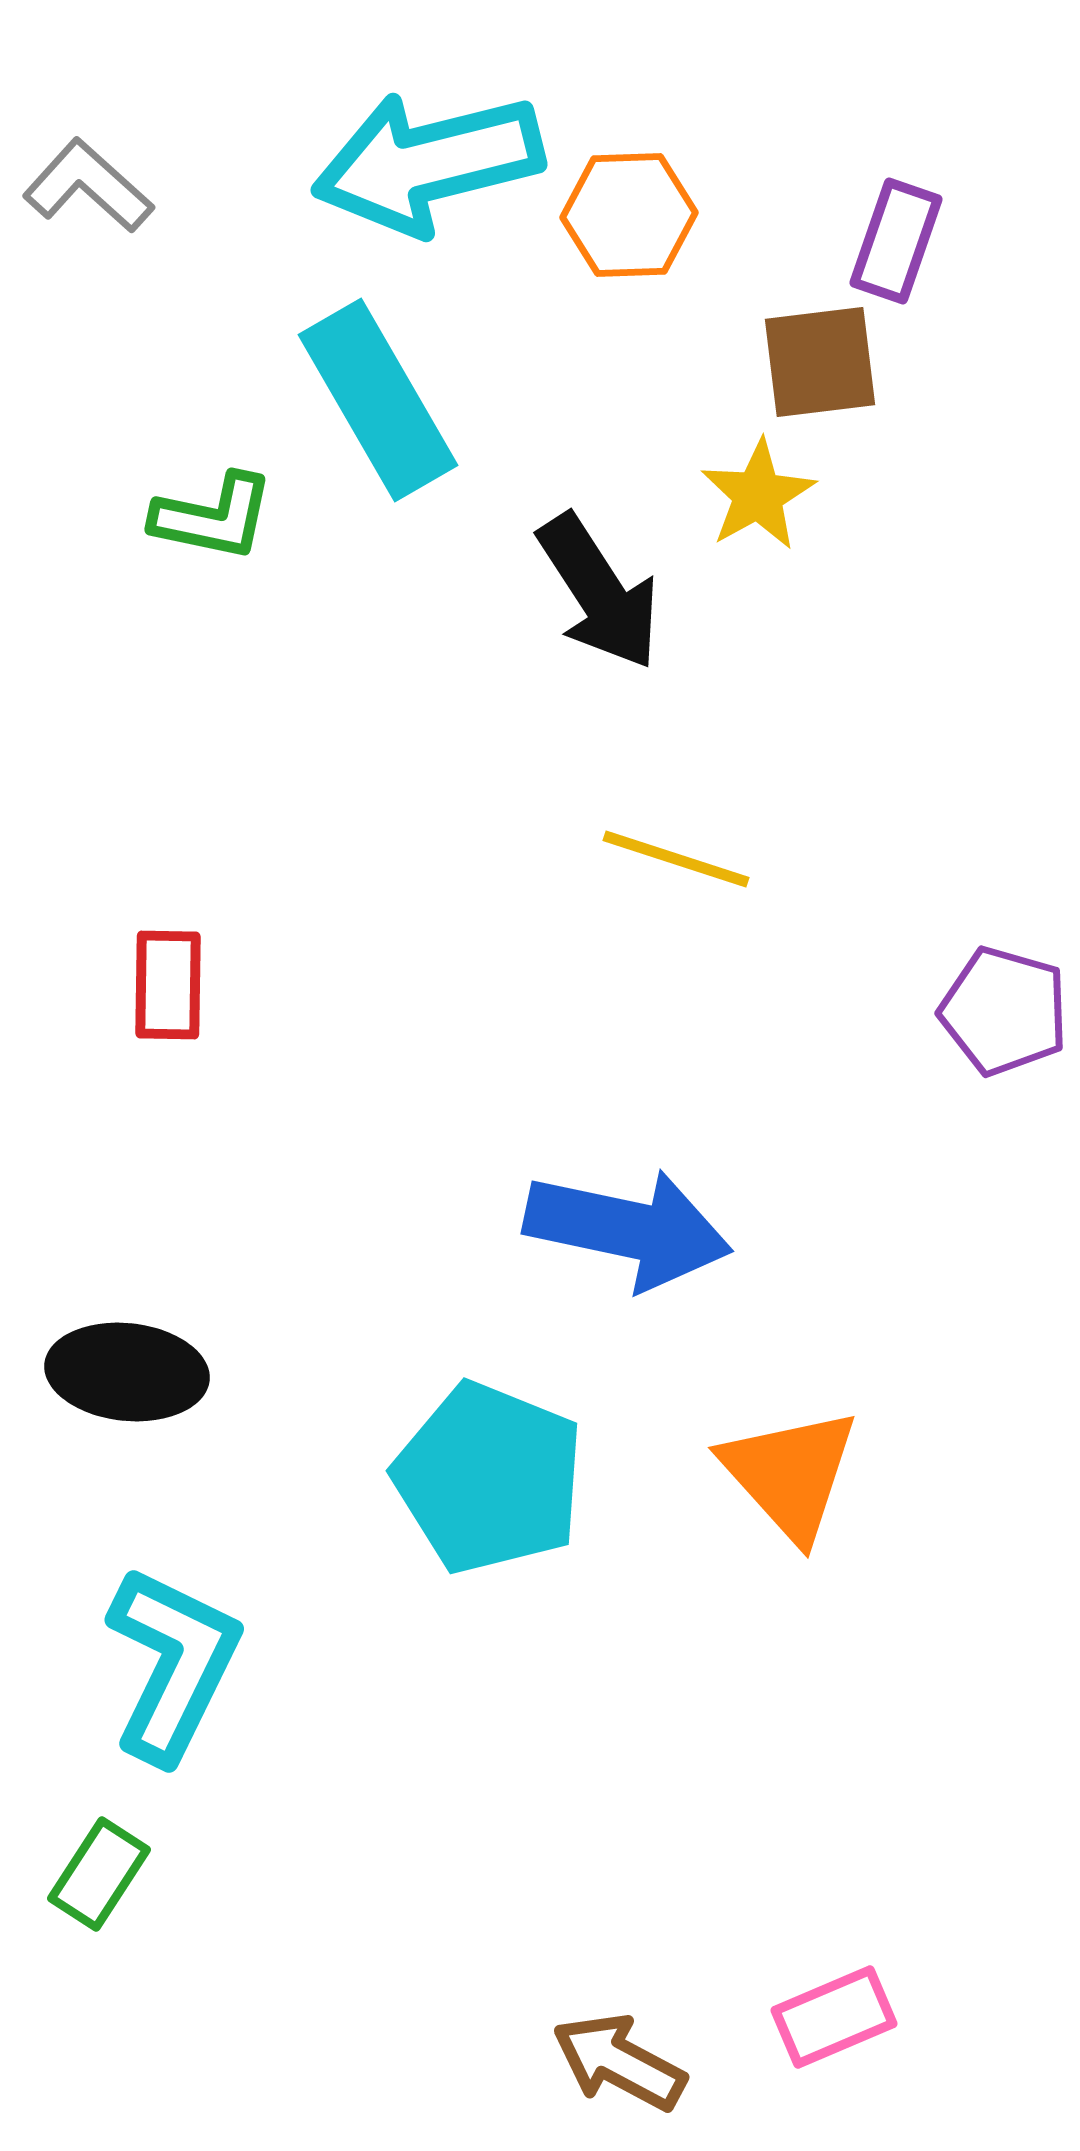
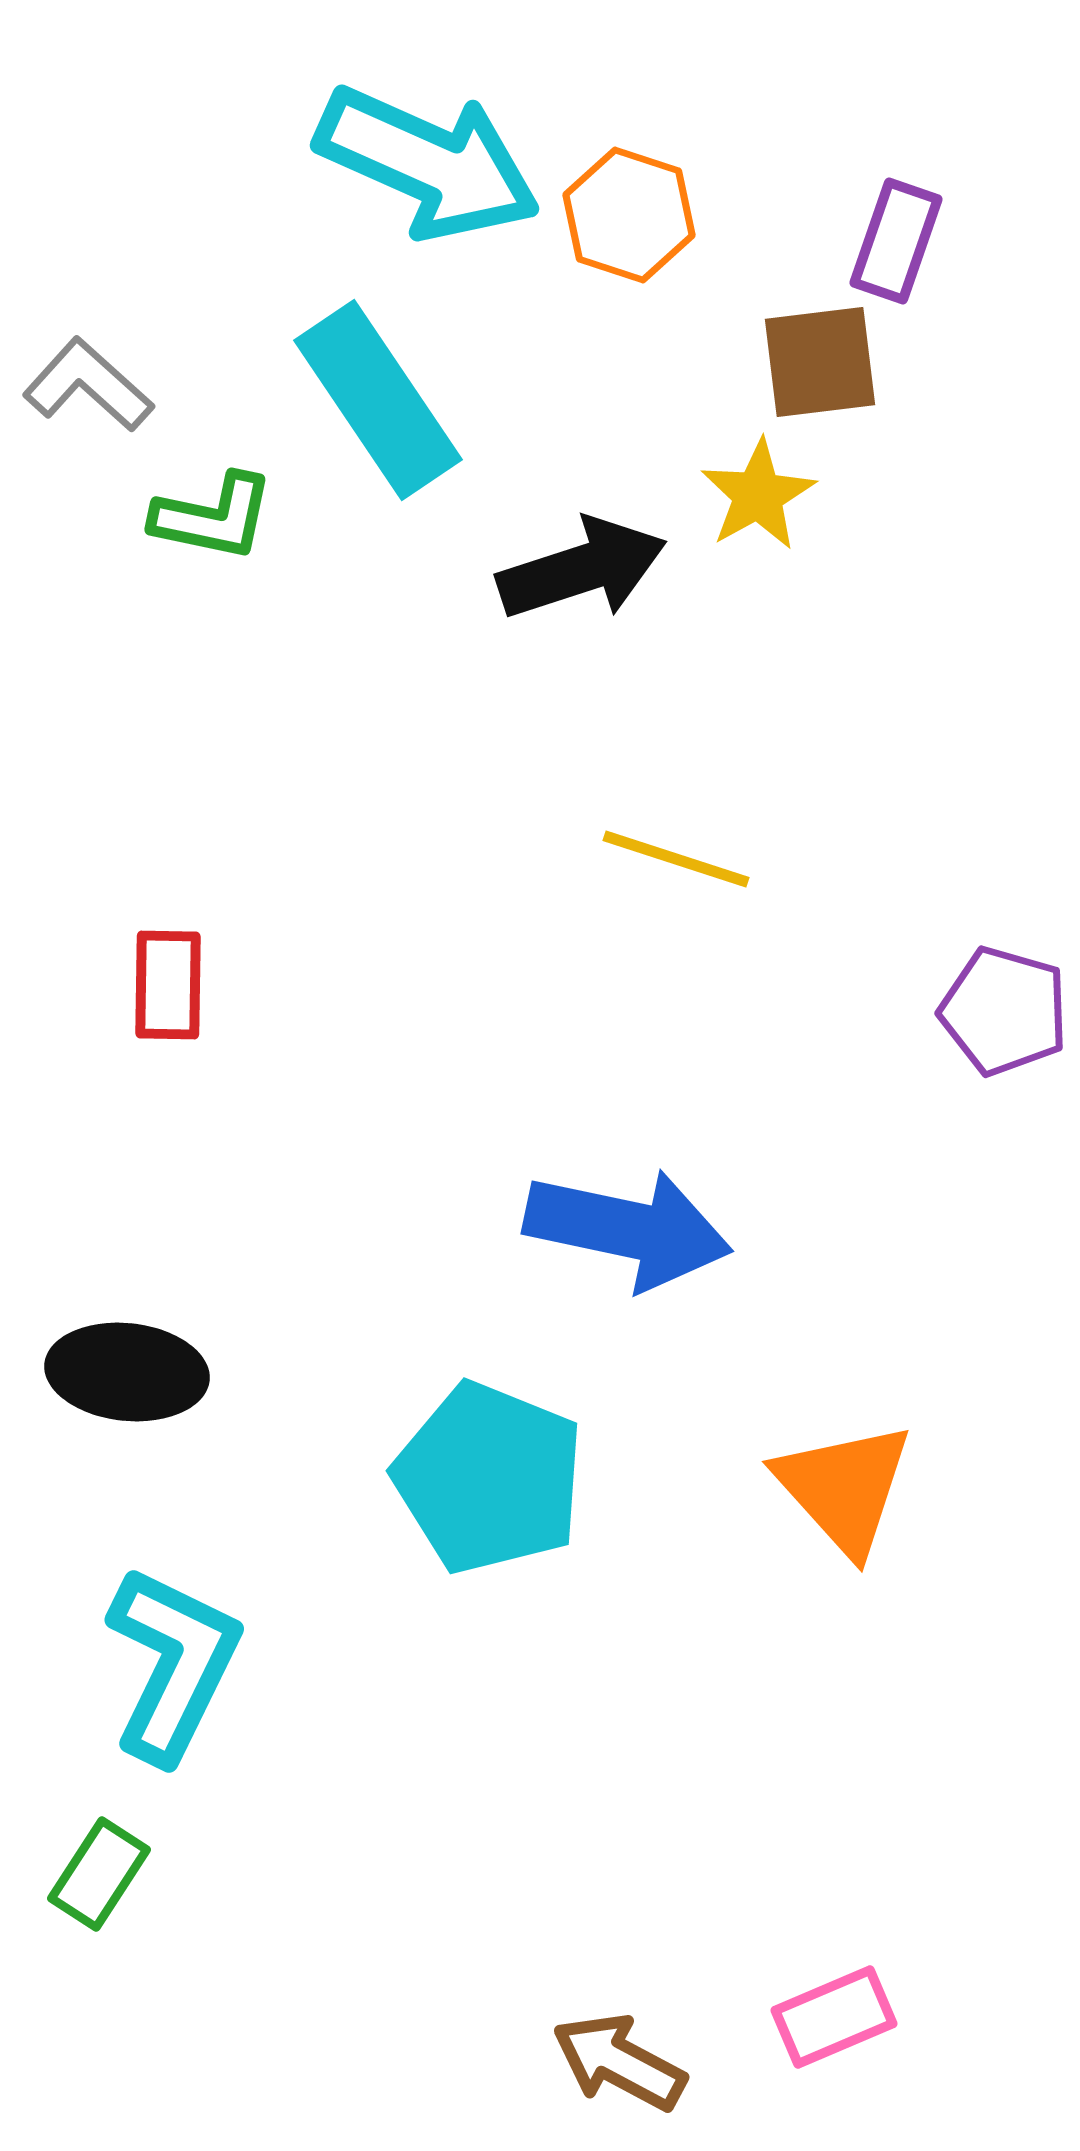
cyan arrow: rotated 142 degrees counterclockwise
gray L-shape: moved 199 px down
orange hexagon: rotated 20 degrees clockwise
cyan rectangle: rotated 4 degrees counterclockwise
black arrow: moved 17 px left, 23 px up; rotated 75 degrees counterclockwise
orange triangle: moved 54 px right, 14 px down
